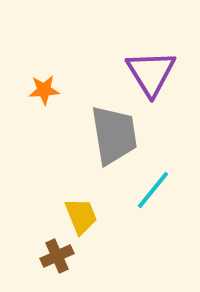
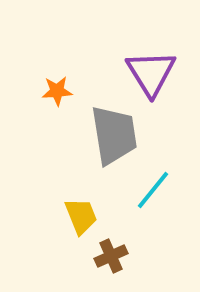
orange star: moved 13 px right, 1 px down
brown cross: moved 54 px right
